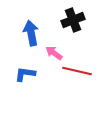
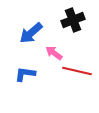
blue arrow: rotated 120 degrees counterclockwise
